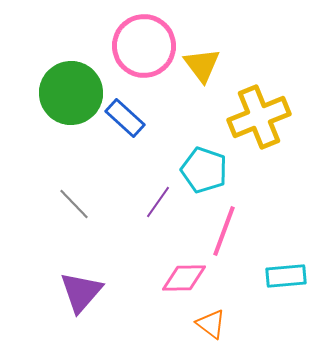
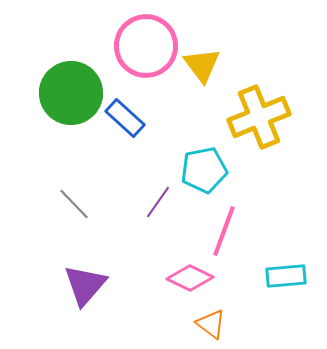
pink circle: moved 2 px right
cyan pentagon: rotated 30 degrees counterclockwise
pink diamond: moved 6 px right; rotated 27 degrees clockwise
purple triangle: moved 4 px right, 7 px up
